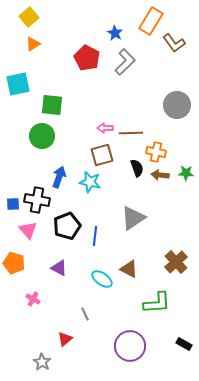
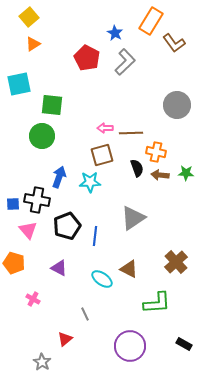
cyan square: moved 1 px right
cyan star: rotated 15 degrees counterclockwise
